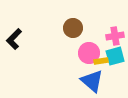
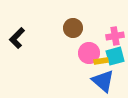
black L-shape: moved 3 px right, 1 px up
blue triangle: moved 11 px right
